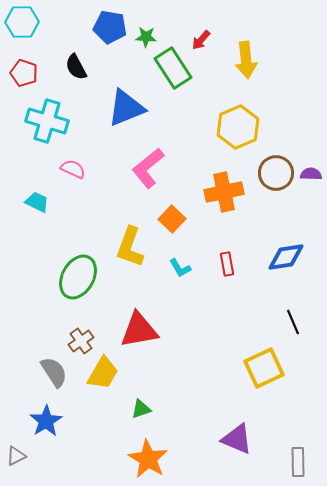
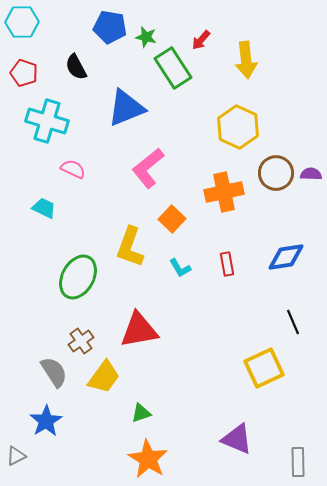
green star: rotated 10 degrees clockwise
yellow hexagon: rotated 12 degrees counterclockwise
cyan trapezoid: moved 7 px right, 6 px down
yellow trapezoid: moved 1 px right, 4 px down; rotated 6 degrees clockwise
green triangle: moved 4 px down
